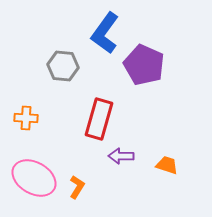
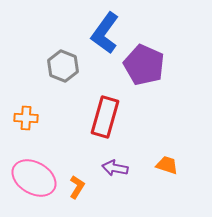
gray hexagon: rotated 16 degrees clockwise
red rectangle: moved 6 px right, 2 px up
purple arrow: moved 6 px left, 12 px down; rotated 10 degrees clockwise
